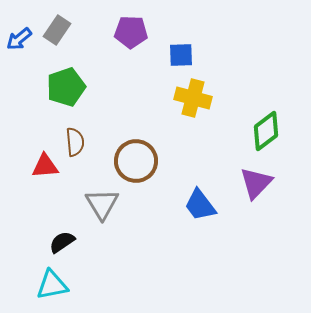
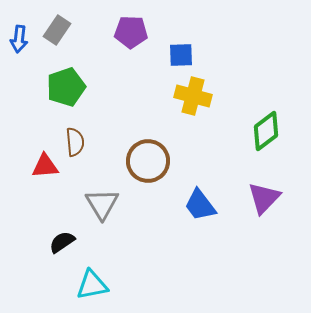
blue arrow: rotated 44 degrees counterclockwise
yellow cross: moved 2 px up
brown circle: moved 12 px right
purple triangle: moved 8 px right, 15 px down
cyan triangle: moved 40 px right
